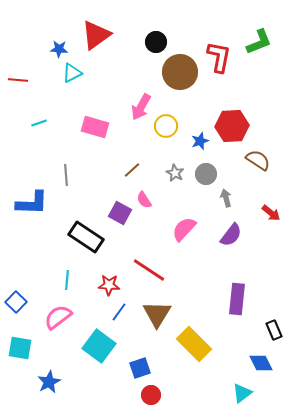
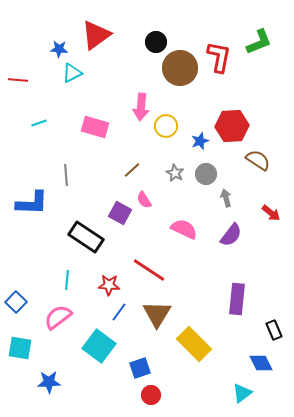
brown circle at (180, 72): moved 4 px up
pink arrow at (141, 107): rotated 24 degrees counterclockwise
pink semicircle at (184, 229): rotated 72 degrees clockwise
blue star at (49, 382): rotated 25 degrees clockwise
